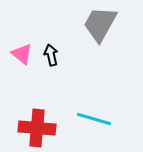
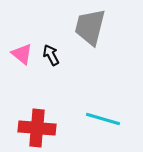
gray trapezoid: moved 10 px left, 3 px down; rotated 15 degrees counterclockwise
black arrow: rotated 15 degrees counterclockwise
cyan line: moved 9 px right
